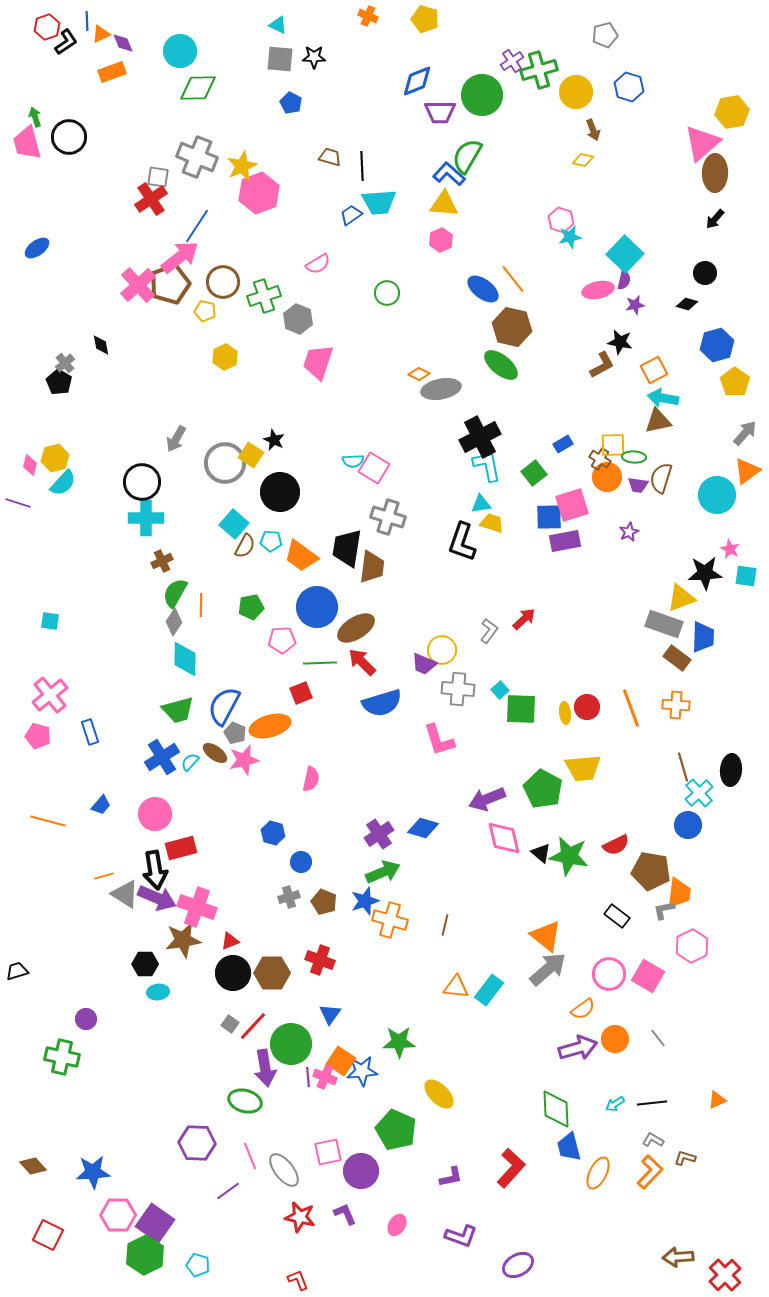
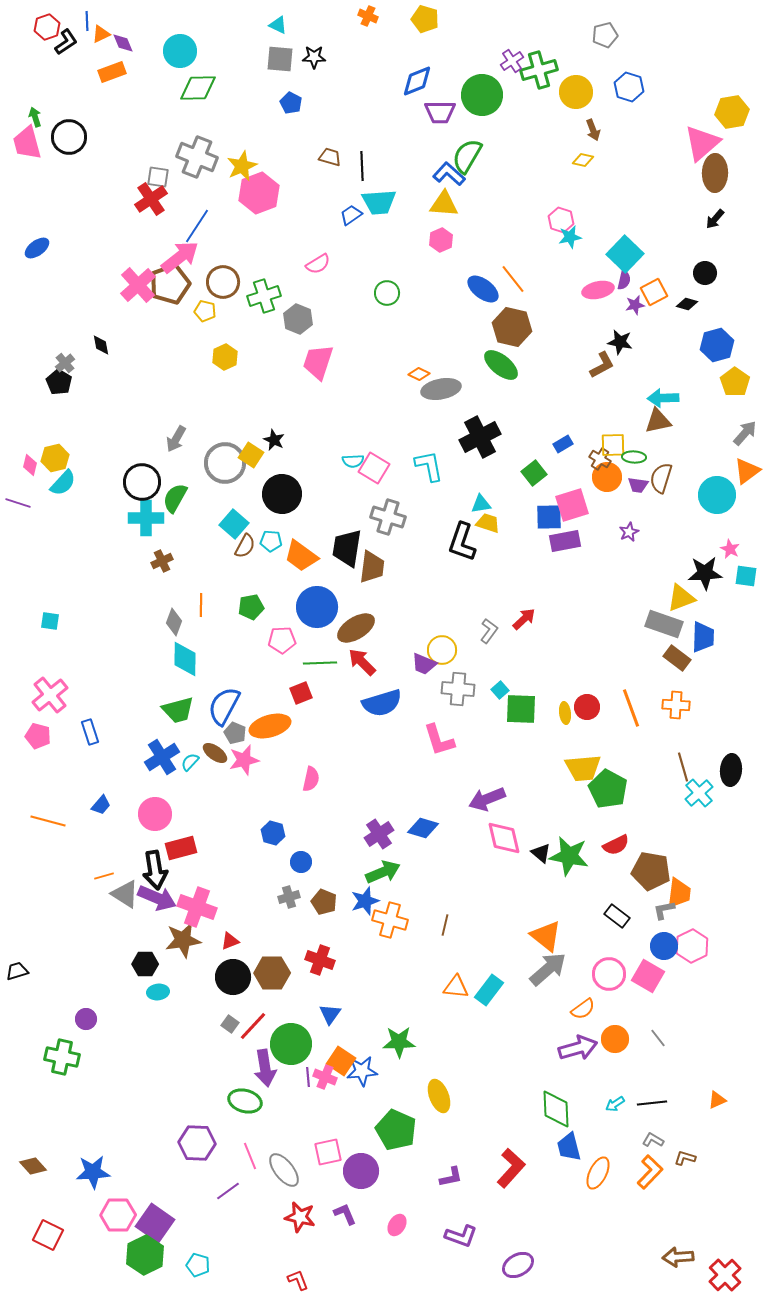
orange square at (654, 370): moved 78 px up
cyan arrow at (663, 398): rotated 12 degrees counterclockwise
cyan L-shape at (487, 466): moved 58 px left
black circle at (280, 492): moved 2 px right, 2 px down
yellow trapezoid at (492, 523): moved 4 px left
green semicircle at (175, 593): moved 95 px up
gray diamond at (174, 622): rotated 12 degrees counterclockwise
green pentagon at (543, 789): moved 65 px right
blue circle at (688, 825): moved 24 px left, 121 px down
black circle at (233, 973): moved 4 px down
yellow ellipse at (439, 1094): moved 2 px down; rotated 24 degrees clockwise
